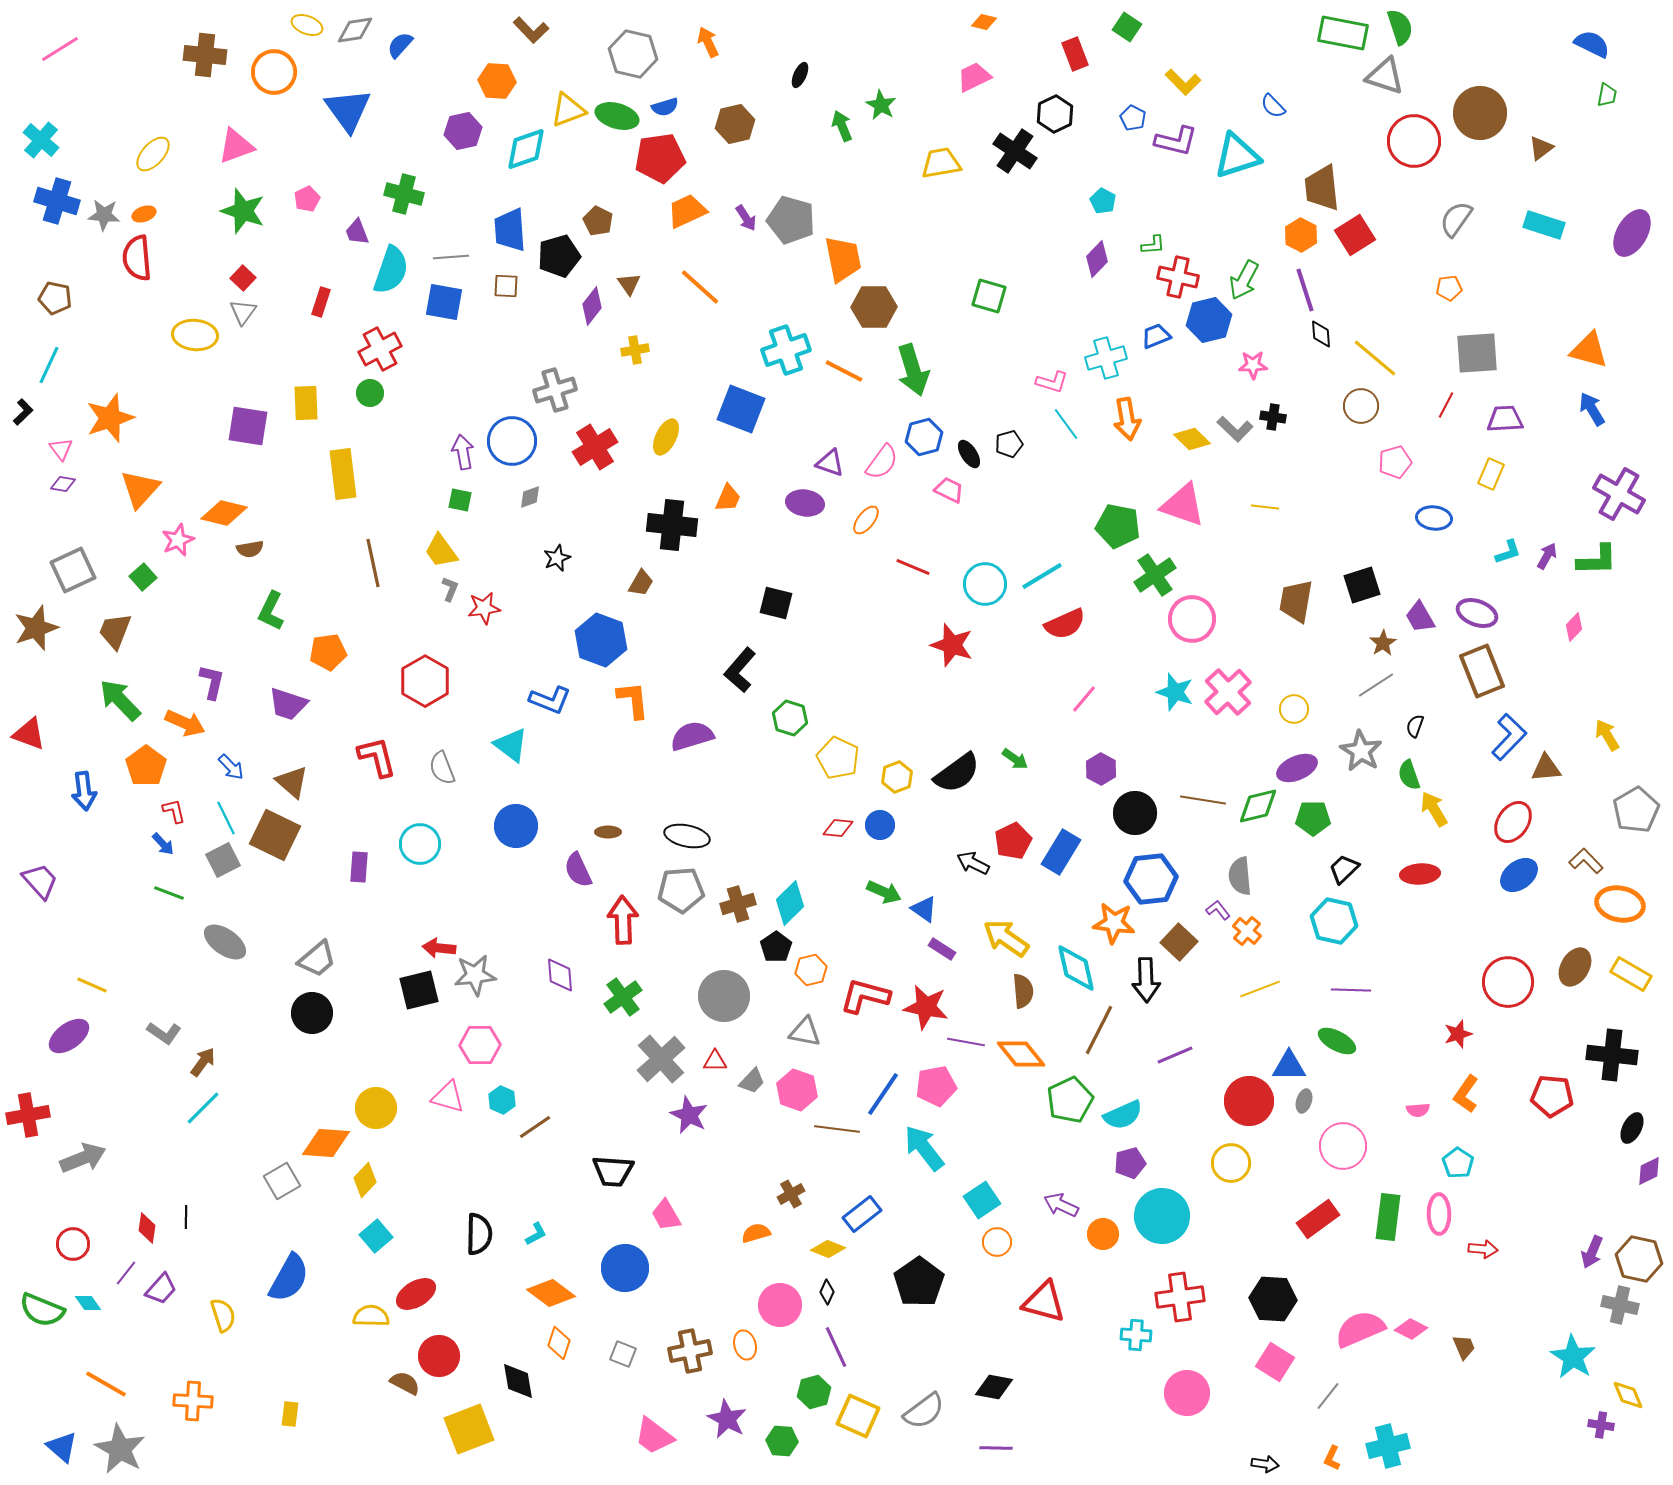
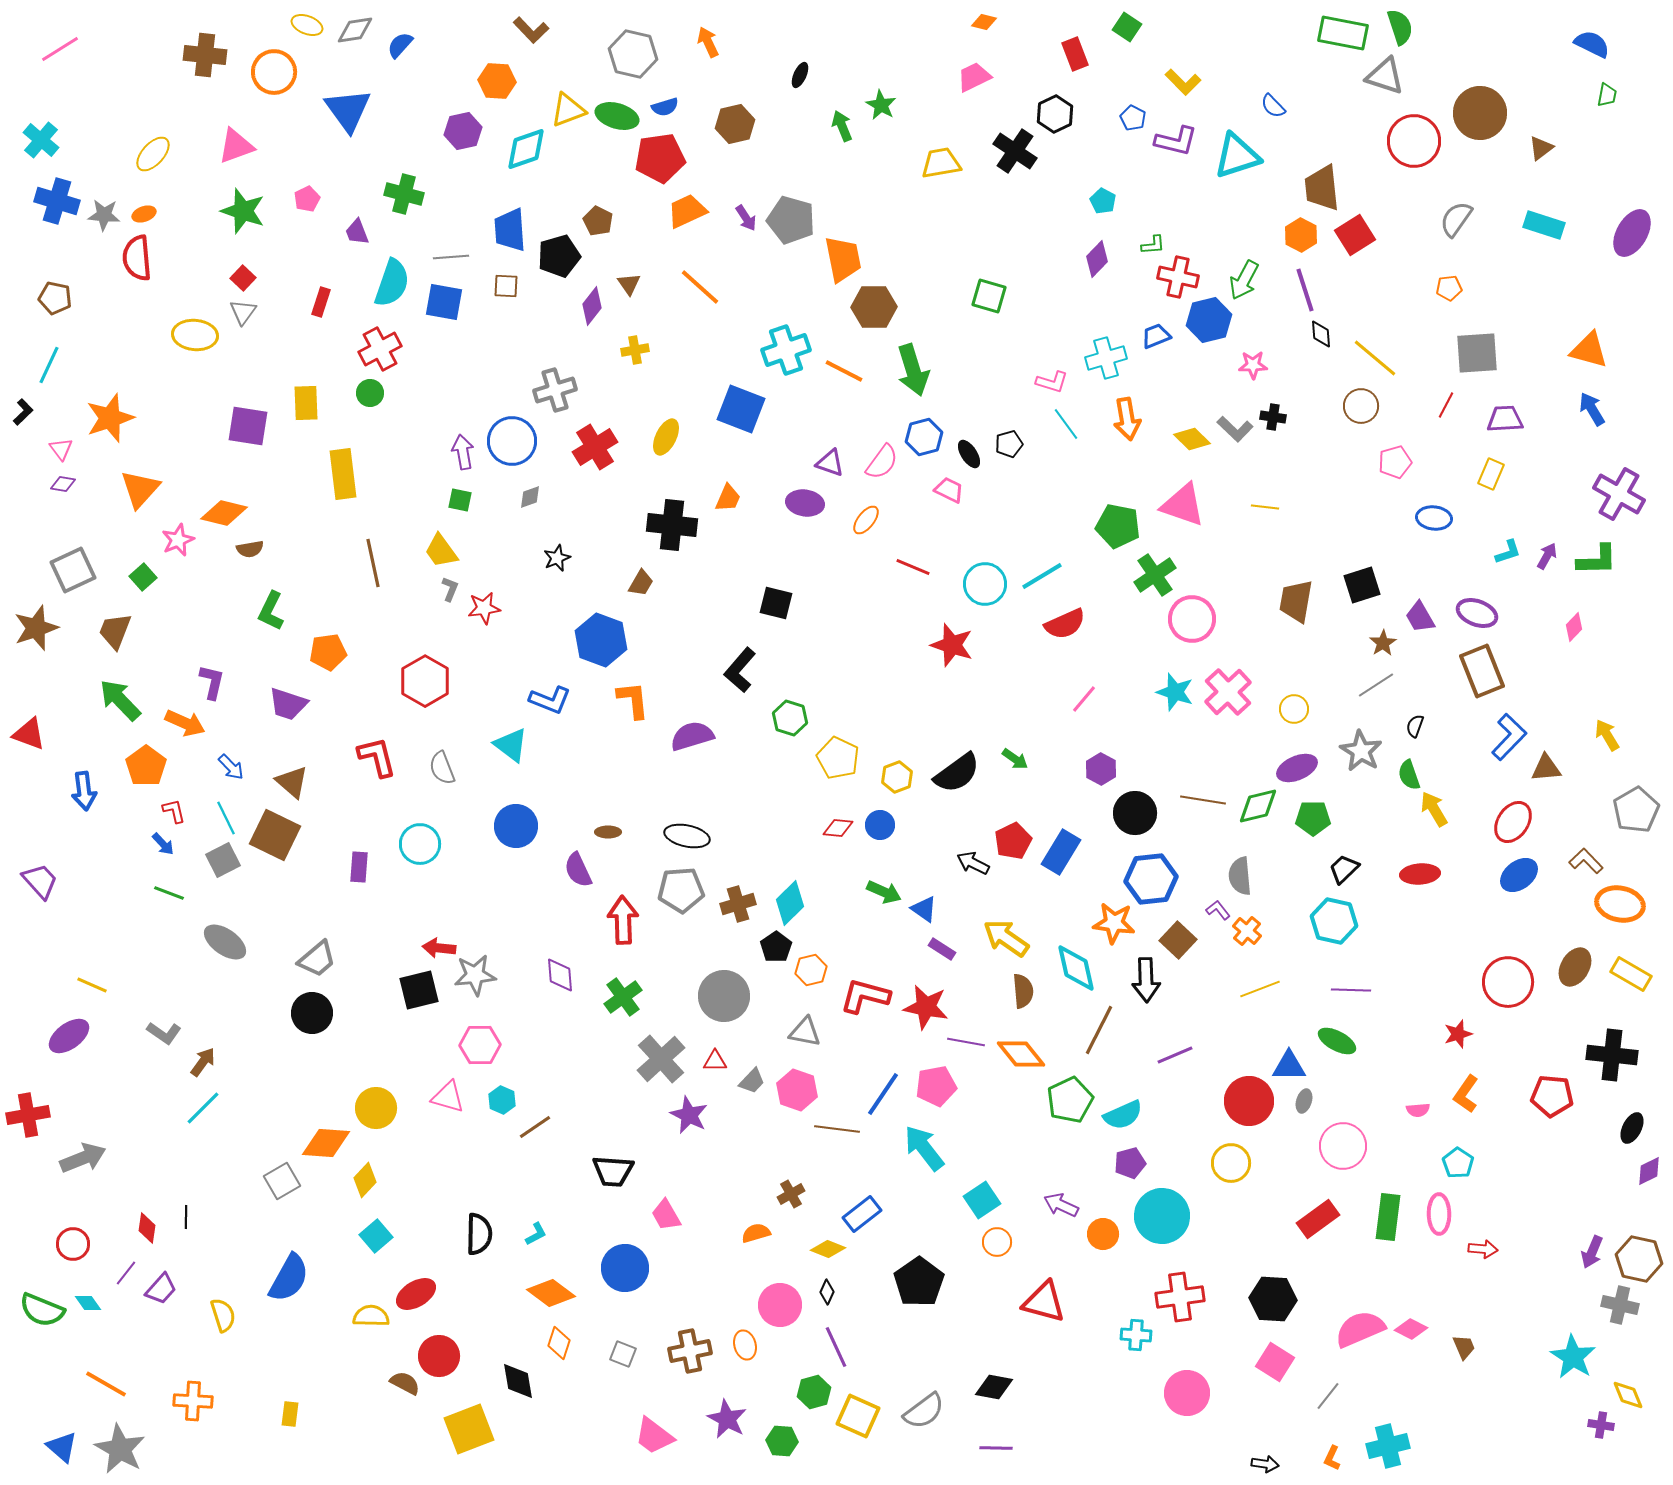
cyan semicircle at (391, 270): moved 1 px right, 13 px down
brown square at (1179, 942): moved 1 px left, 2 px up
